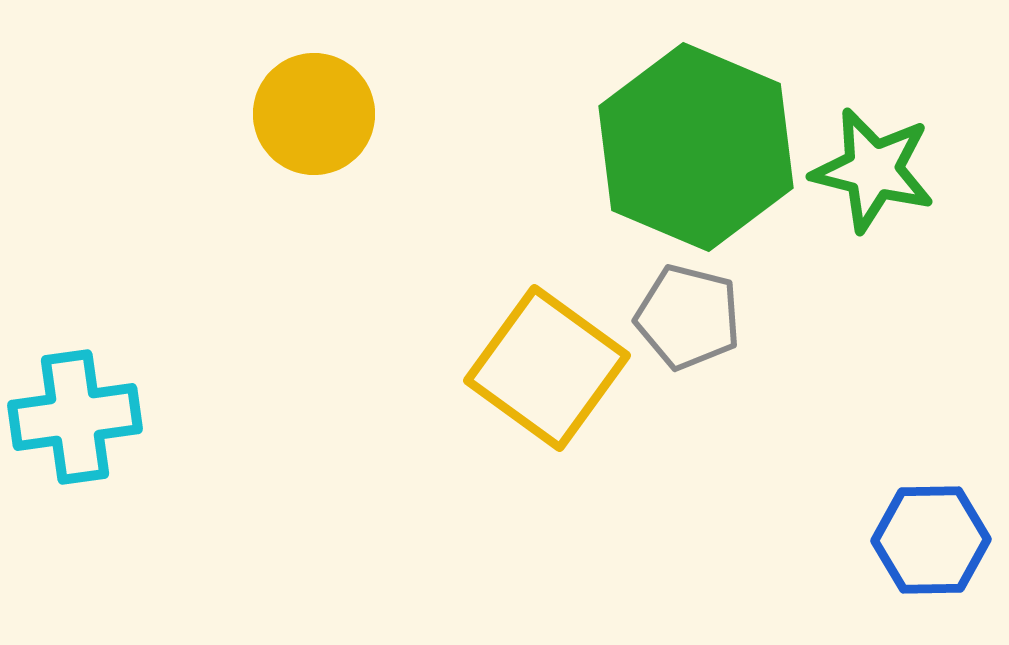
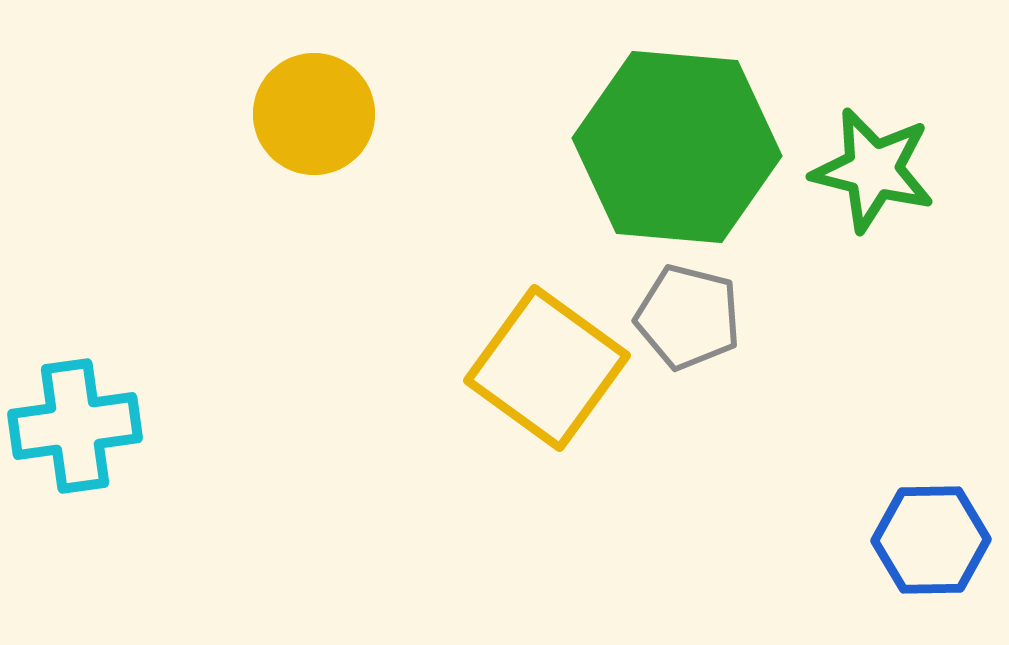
green hexagon: moved 19 px left; rotated 18 degrees counterclockwise
cyan cross: moved 9 px down
